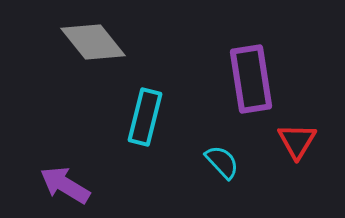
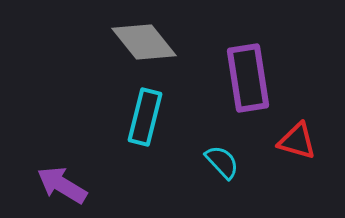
gray diamond: moved 51 px right
purple rectangle: moved 3 px left, 1 px up
red triangle: rotated 45 degrees counterclockwise
purple arrow: moved 3 px left
